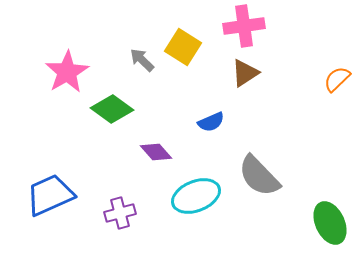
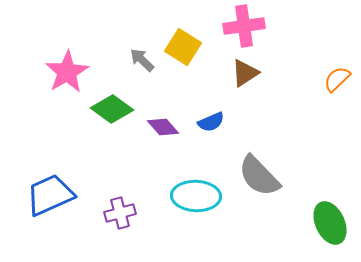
purple diamond: moved 7 px right, 25 px up
cyan ellipse: rotated 24 degrees clockwise
